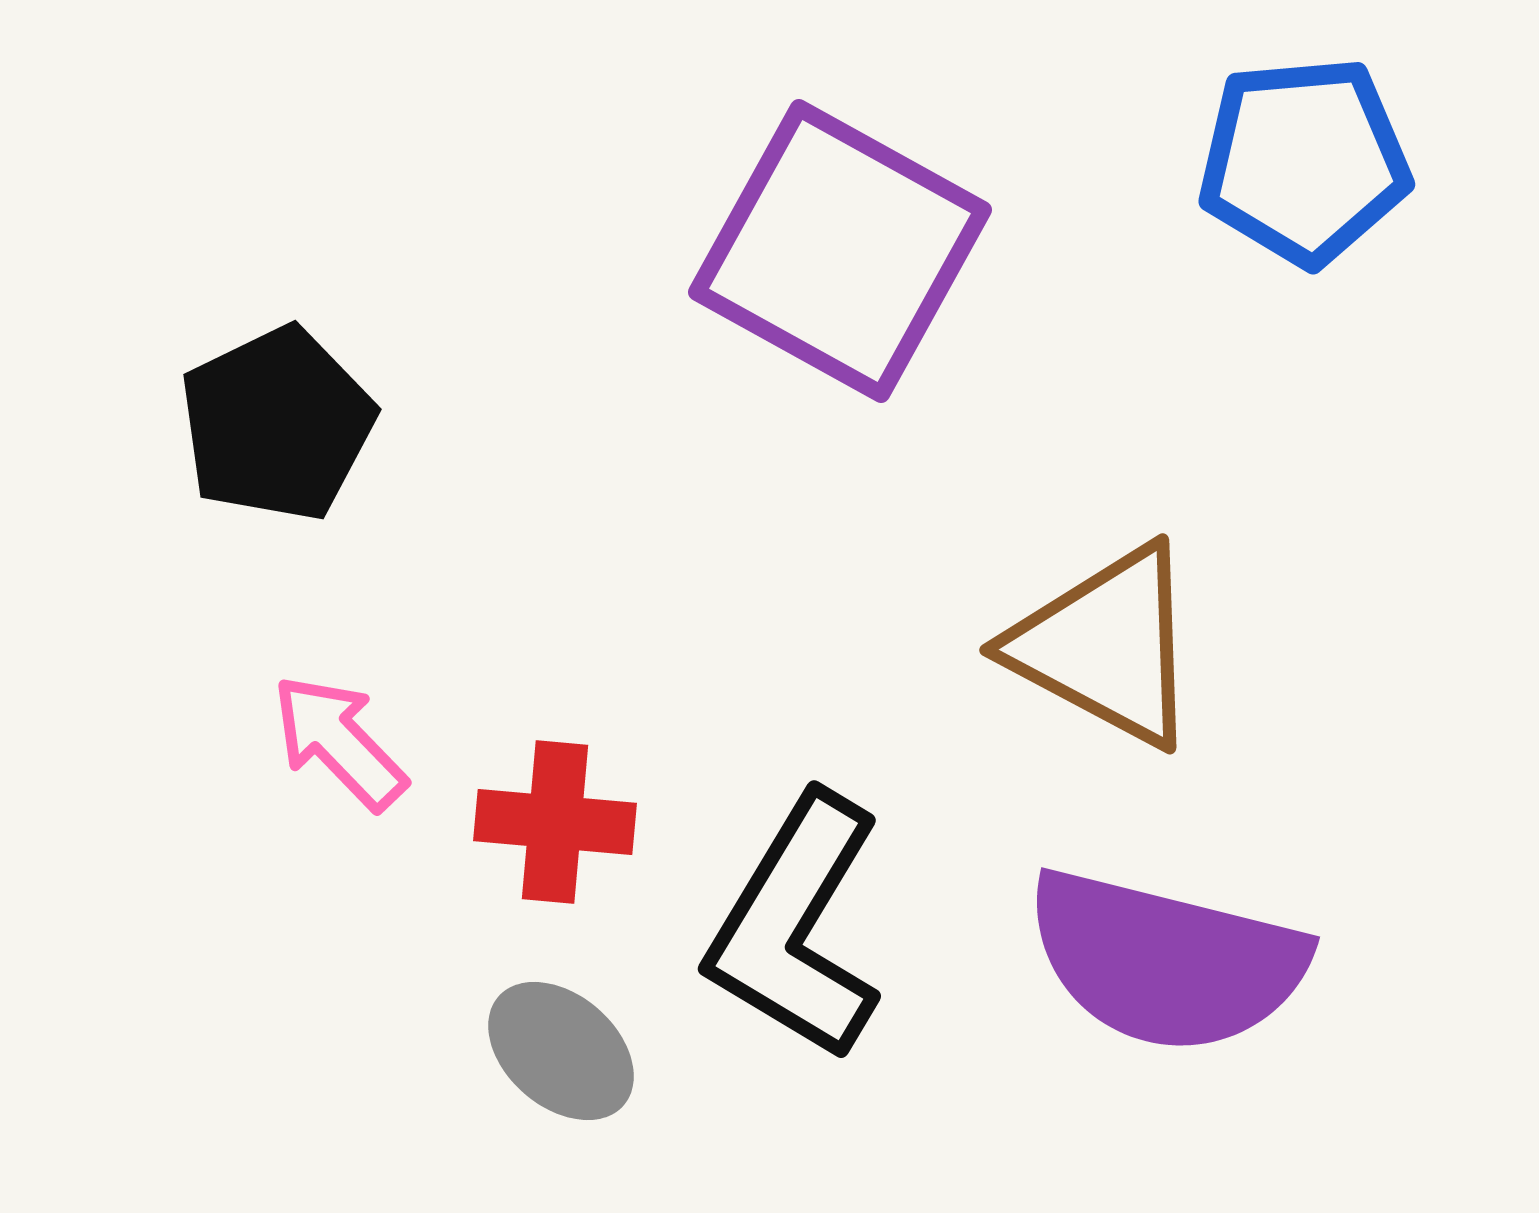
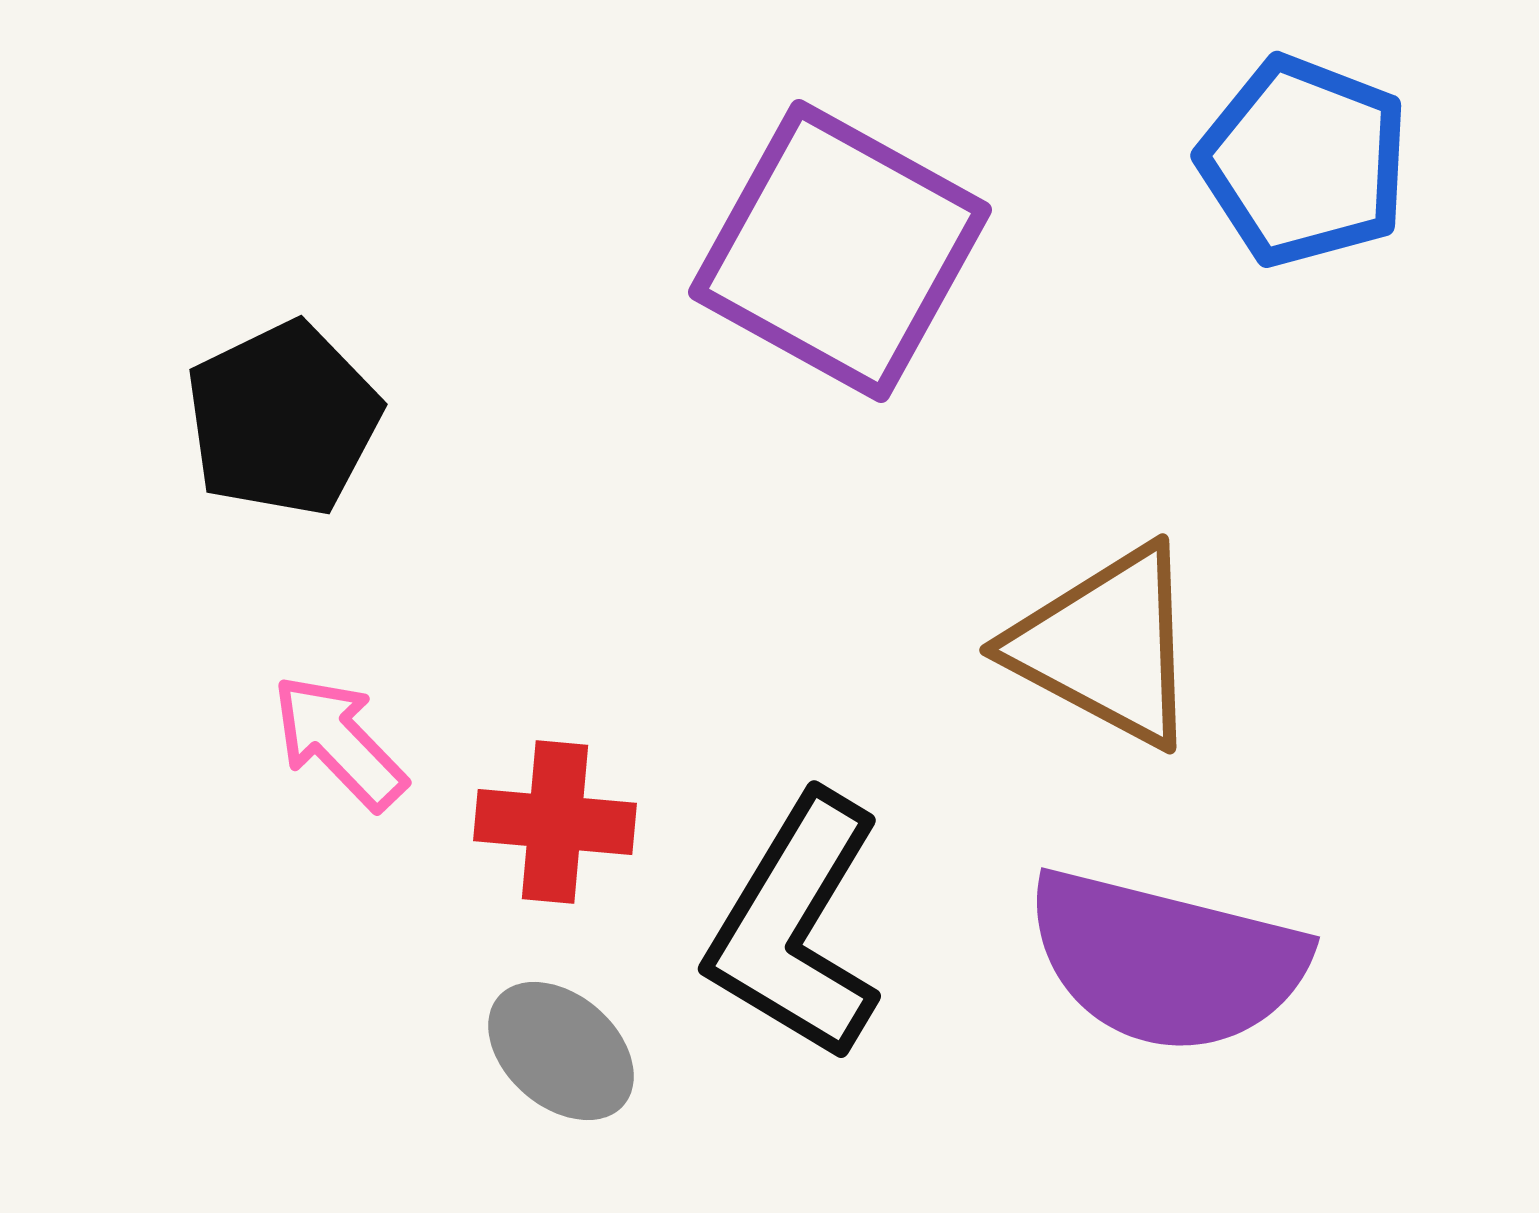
blue pentagon: rotated 26 degrees clockwise
black pentagon: moved 6 px right, 5 px up
